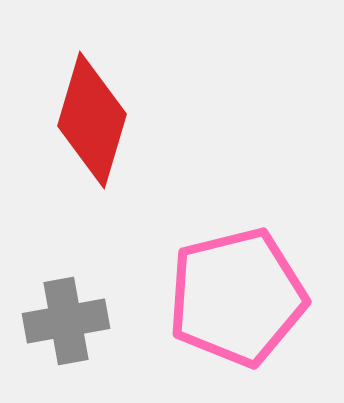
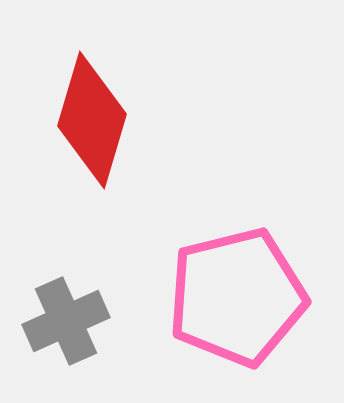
gray cross: rotated 14 degrees counterclockwise
